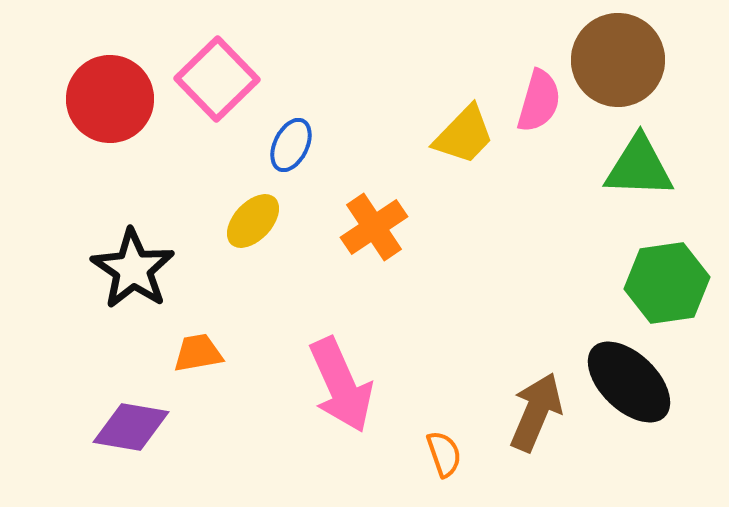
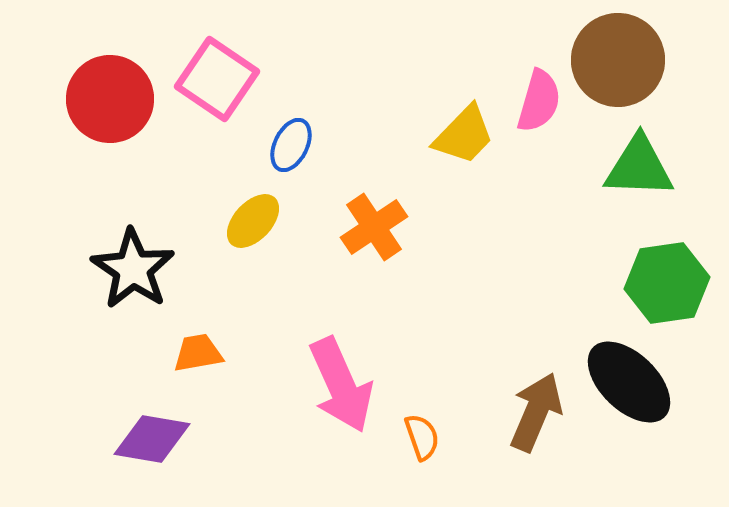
pink square: rotated 12 degrees counterclockwise
purple diamond: moved 21 px right, 12 px down
orange semicircle: moved 22 px left, 17 px up
